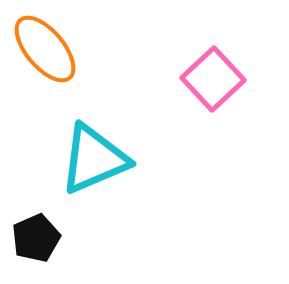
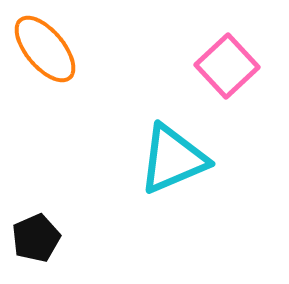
pink square: moved 14 px right, 13 px up
cyan triangle: moved 79 px right
